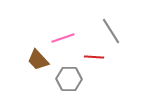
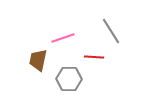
brown trapezoid: rotated 55 degrees clockwise
